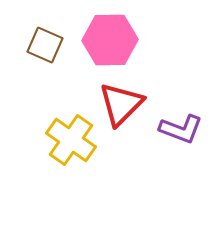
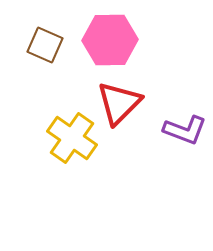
red triangle: moved 2 px left, 1 px up
purple L-shape: moved 4 px right, 1 px down
yellow cross: moved 1 px right, 2 px up
